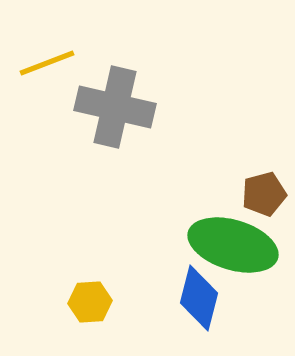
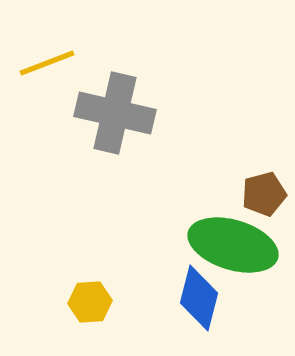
gray cross: moved 6 px down
